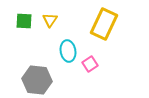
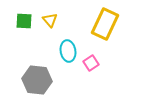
yellow triangle: rotated 14 degrees counterclockwise
yellow rectangle: moved 1 px right
pink square: moved 1 px right, 1 px up
